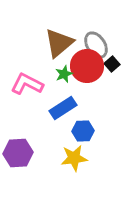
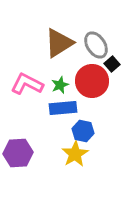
brown triangle: rotated 8 degrees clockwise
red circle: moved 5 px right, 15 px down
green star: moved 4 px left, 11 px down
blue rectangle: rotated 28 degrees clockwise
blue hexagon: rotated 15 degrees clockwise
yellow star: moved 1 px right, 4 px up; rotated 24 degrees counterclockwise
